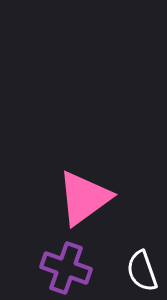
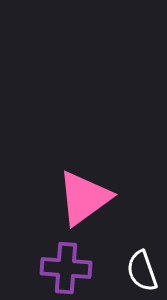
purple cross: rotated 15 degrees counterclockwise
